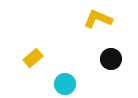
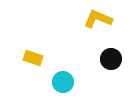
yellow rectangle: rotated 60 degrees clockwise
cyan circle: moved 2 px left, 2 px up
